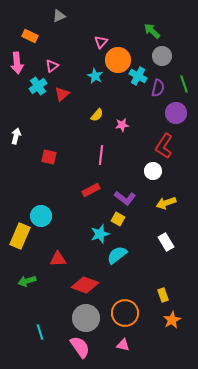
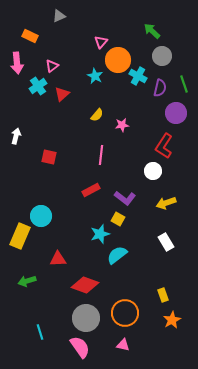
purple semicircle at (158, 88): moved 2 px right
